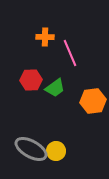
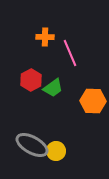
red hexagon: rotated 25 degrees counterclockwise
green trapezoid: moved 2 px left
orange hexagon: rotated 10 degrees clockwise
gray ellipse: moved 1 px right, 4 px up
